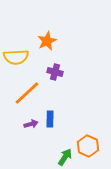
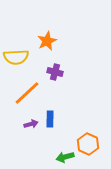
orange hexagon: moved 2 px up
green arrow: rotated 138 degrees counterclockwise
